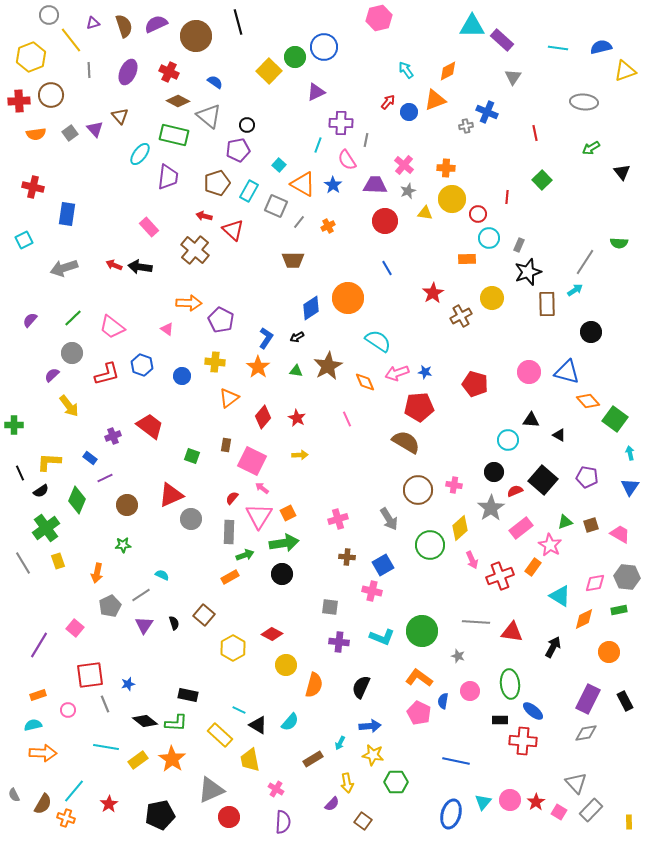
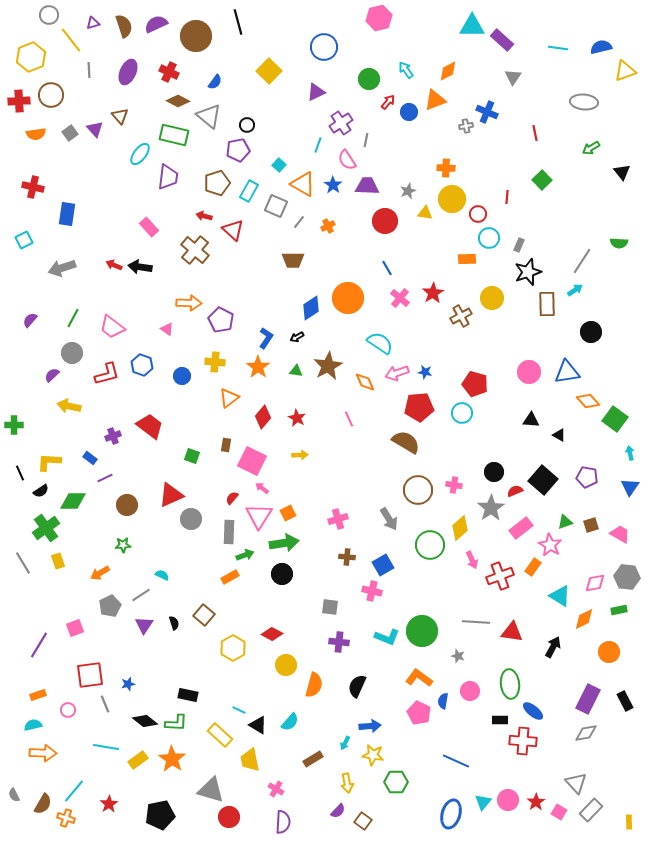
green circle at (295, 57): moved 74 px right, 22 px down
blue semicircle at (215, 82): rotated 91 degrees clockwise
purple cross at (341, 123): rotated 35 degrees counterclockwise
pink cross at (404, 165): moved 4 px left, 133 px down
purple trapezoid at (375, 185): moved 8 px left, 1 px down
gray line at (585, 262): moved 3 px left, 1 px up
gray arrow at (64, 268): moved 2 px left
green line at (73, 318): rotated 18 degrees counterclockwise
cyan semicircle at (378, 341): moved 2 px right, 2 px down
blue triangle at (567, 372): rotated 24 degrees counterclockwise
yellow arrow at (69, 406): rotated 140 degrees clockwise
pink line at (347, 419): moved 2 px right
cyan circle at (508, 440): moved 46 px left, 27 px up
green diamond at (77, 500): moved 4 px left, 1 px down; rotated 68 degrees clockwise
orange arrow at (97, 573): moved 3 px right; rotated 48 degrees clockwise
pink square at (75, 628): rotated 30 degrees clockwise
cyan L-shape at (382, 637): moved 5 px right
black semicircle at (361, 687): moved 4 px left, 1 px up
cyan arrow at (340, 743): moved 5 px right
blue line at (456, 761): rotated 12 degrees clockwise
gray triangle at (211, 790): rotated 40 degrees clockwise
pink circle at (510, 800): moved 2 px left
purple semicircle at (332, 804): moved 6 px right, 7 px down
